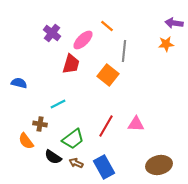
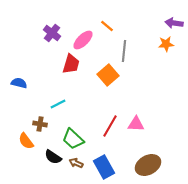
orange square: rotated 10 degrees clockwise
red line: moved 4 px right
green trapezoid: rotated 80 degrees clockwise
brown ellipse: moved 11 px left; rotated 15 degrees counterclockwise
